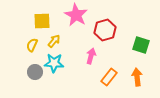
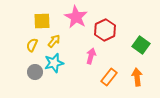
pink star: moved 2 px down
red hexagon: rotated 10 degrees counterclockwise
green square: rotated 18 degrees clockwise
cyan star: rotated 18 degrees counterclockwise
